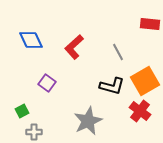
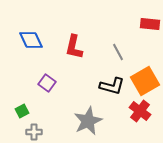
red L-shape: rotated 35 degrees counterclockwise
